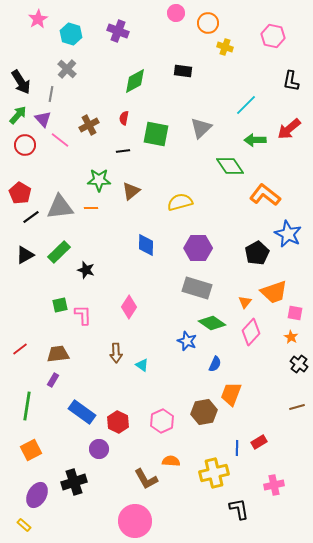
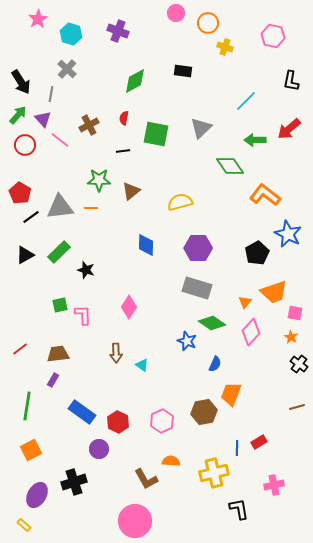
cyan line at (246, 105): moved 4 px up
